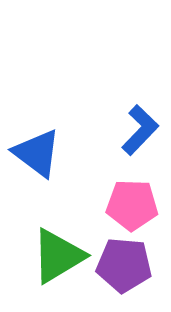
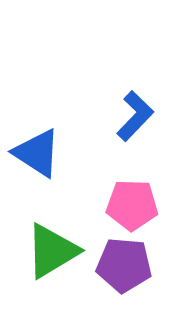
blue L-shape: moved 5 px left, 14 px up
blue triangle: rotated 4 degrees counterclockwise
green triangle: moved 6 px left, 5 px up
